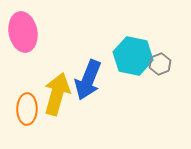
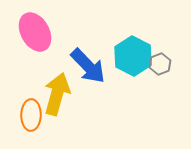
pink ellipse: moved 12 px right; rotated 18 degrees counterclockwise
cyan hexagon: rotated 15 degrees clockwise
blue arrow: moved 14 px up; rotated 66 degrees counterclockwise
orange ellipse: moved 4 px right, 6 px down
